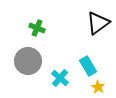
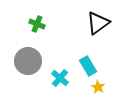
green cross: moved 4 px up
